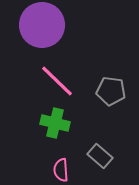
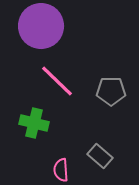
purple circle: moved 1 px left, 1 px down
gray pentagon: rotated 8 degrees counterclockwise
green cross: moved 21 px left
